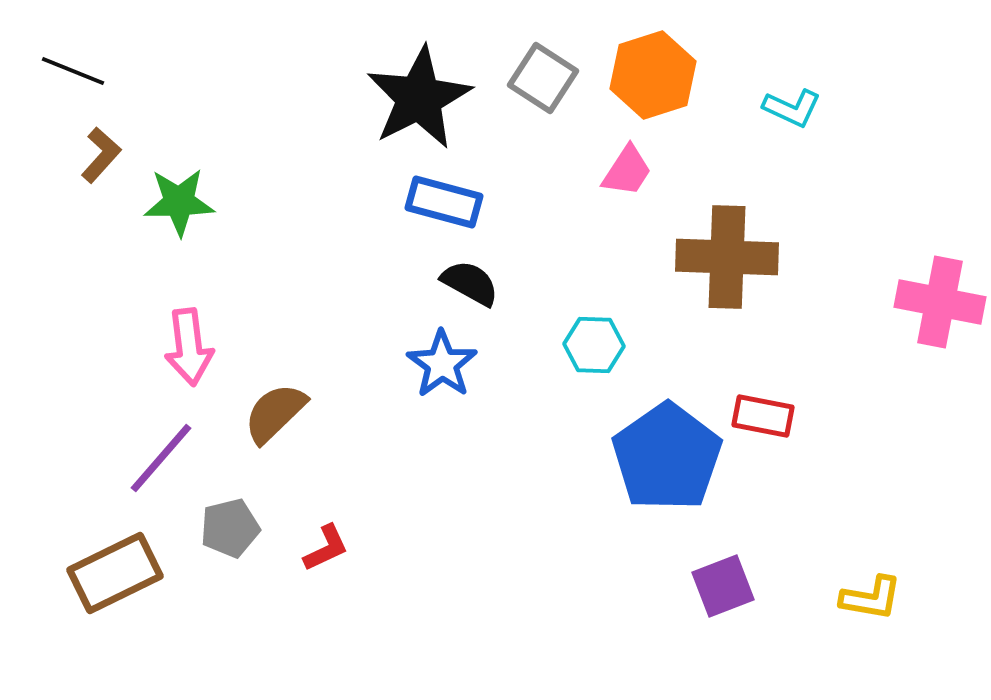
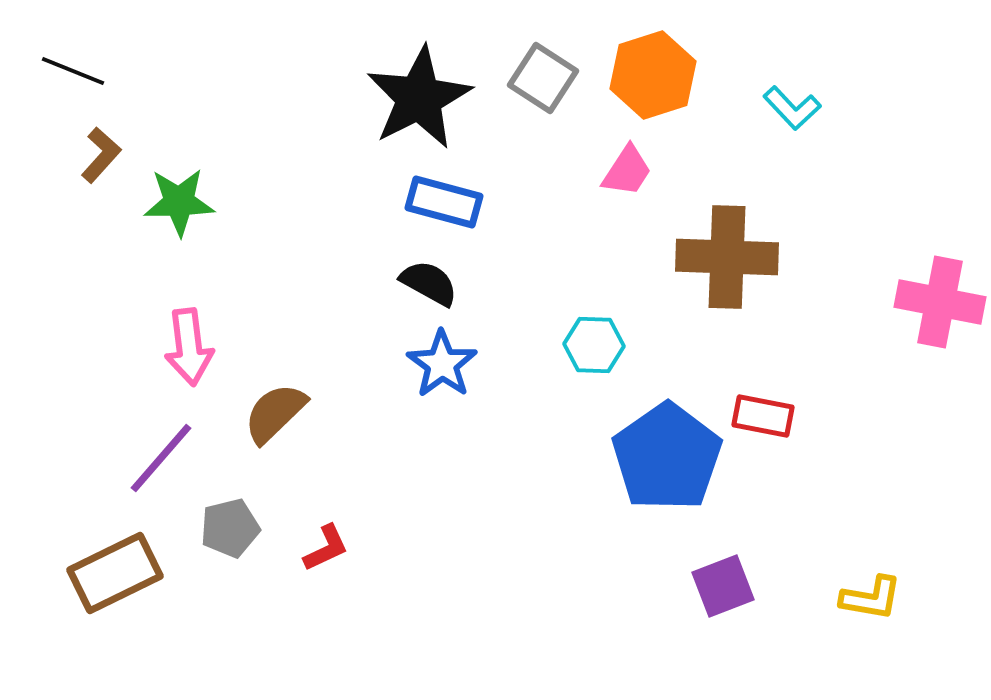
cyan L-shape: rotated 22 degrees clockwise
black semicircle: moved 41 px left
